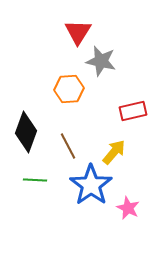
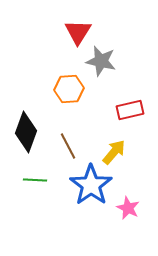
red rectangle: moved 3 px left, 1 px up
